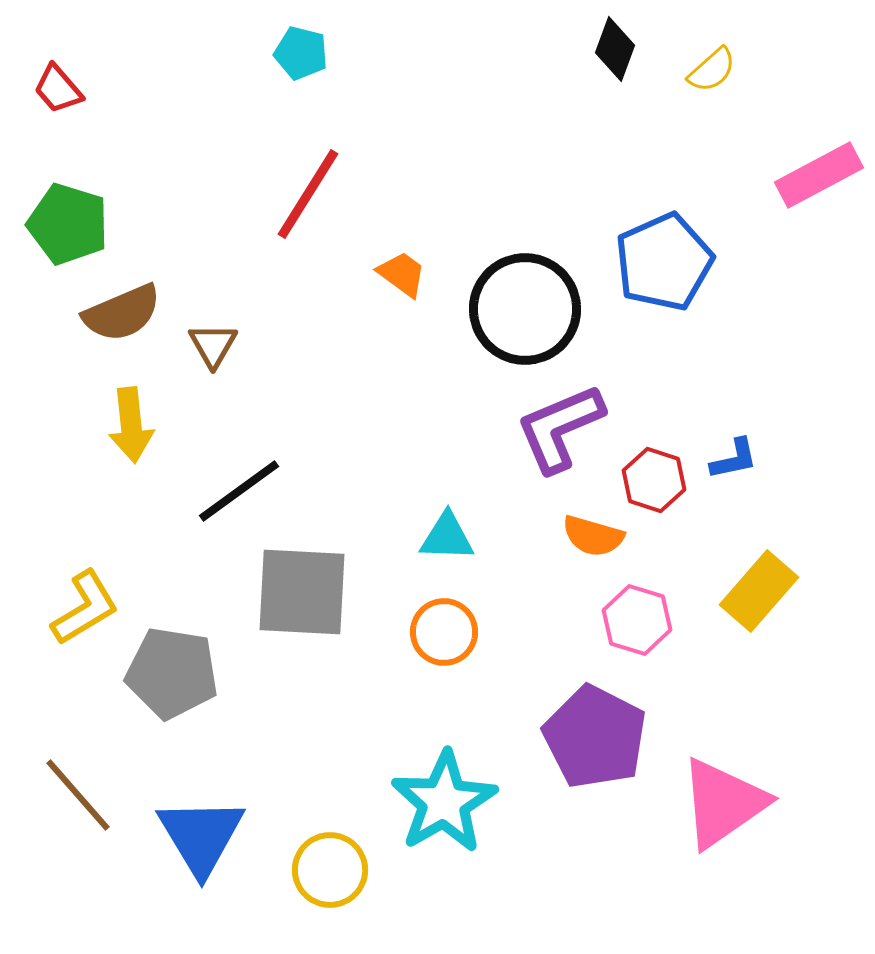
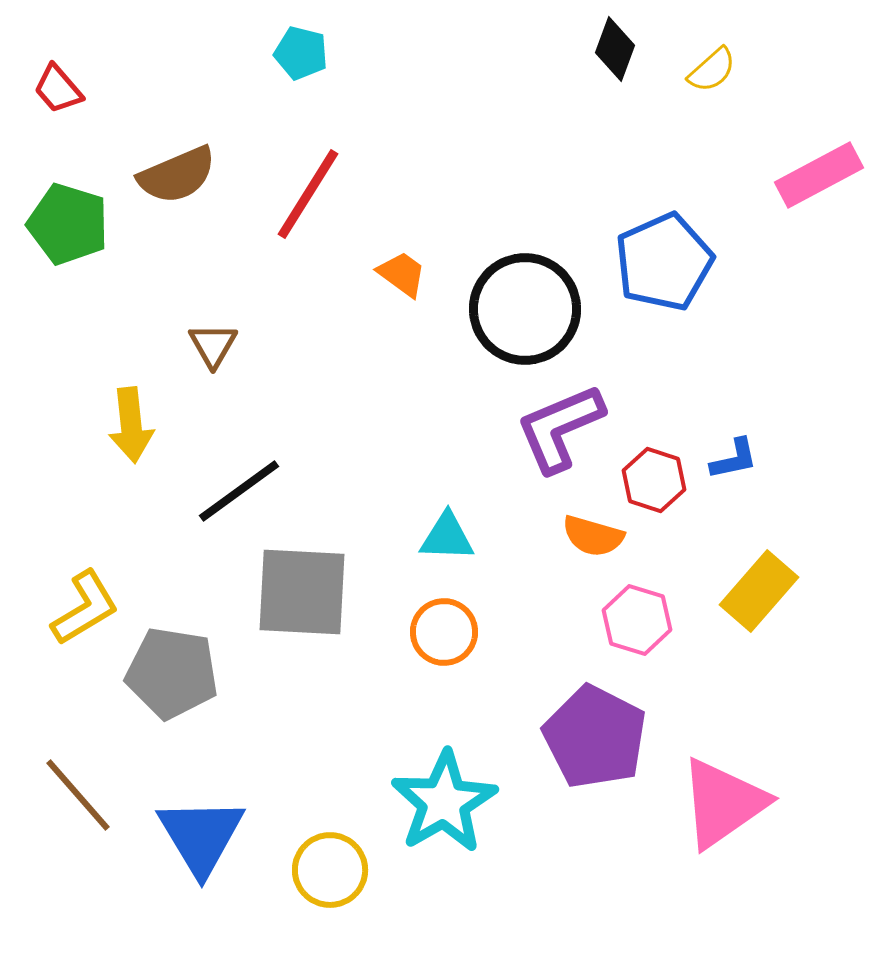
brown semicircle: moved 55 px right, 138 px up
